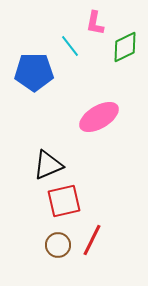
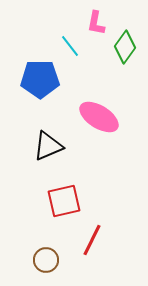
pink L-shape: moved 1 px right
green diamond: rotated 28 degrees counterclockwise
blue pentagon: moved 6 px right, 7 px down
pink ellipse: rotated 63 degrees clockwise
black triangle: moved 19 px up
brown circle: moved 12 px left, 15 px down
